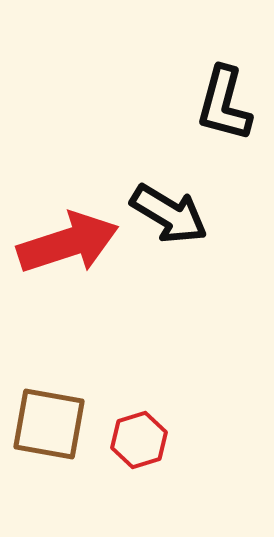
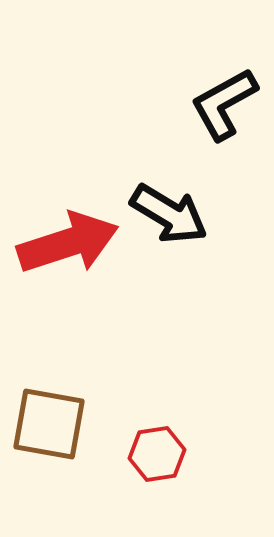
black L-shape: rotated 46 degrees clockwise
red hexagon: moved 18 px right, 14 px down; rotated 8 degrees clockwise
